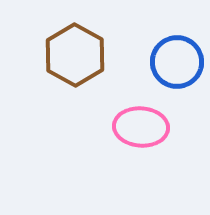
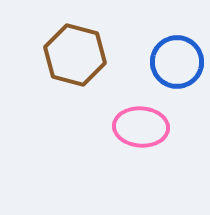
brown hexagon: rotated 14 degrees counterclockwise
